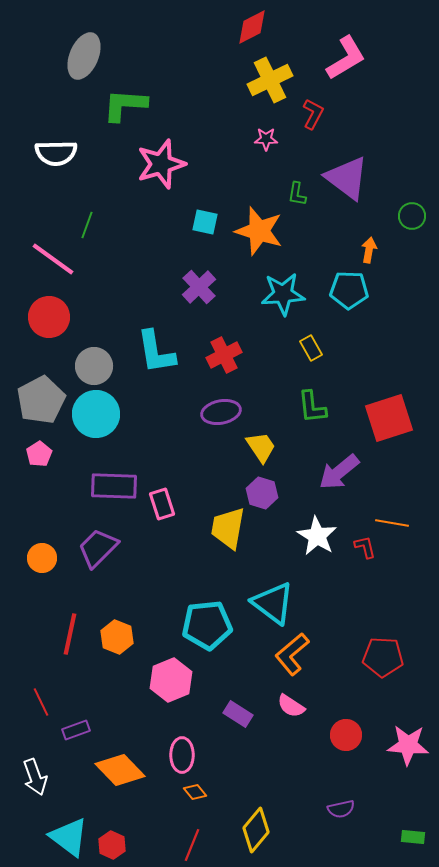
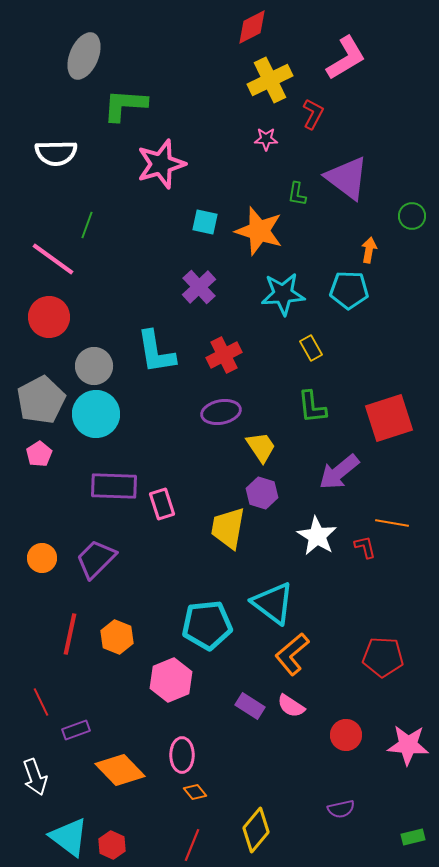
purple trapezoid at (98, 548): moved 2 px left, 11 px down
purple rectangle at (238, 714): moved 12 px right, 8 px up
green rectangle at (413, 837): rotated 20 degrees counterclockwise
